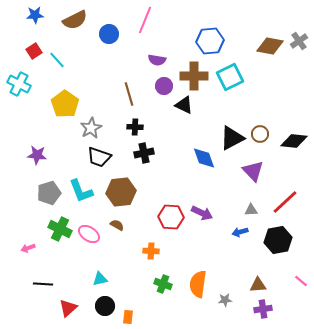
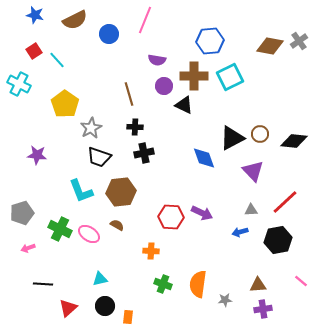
blue star at (35, 15): rotated 18 degrees clockwise
gray pentagon at (49, 193): moved 27 px left, 20 px down
